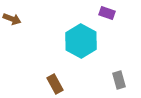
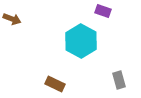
purple rectangle: moved 4 px left, 2 px up
brown rectangle: rotated 36 degrees counterclockwise
